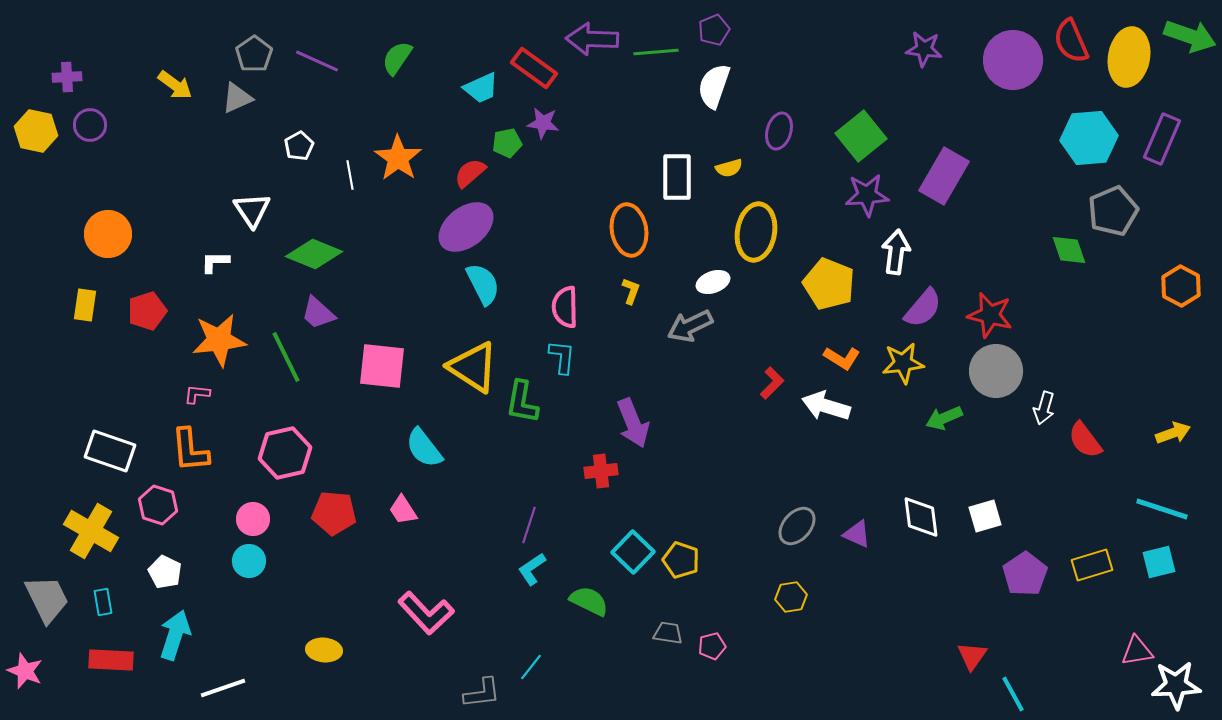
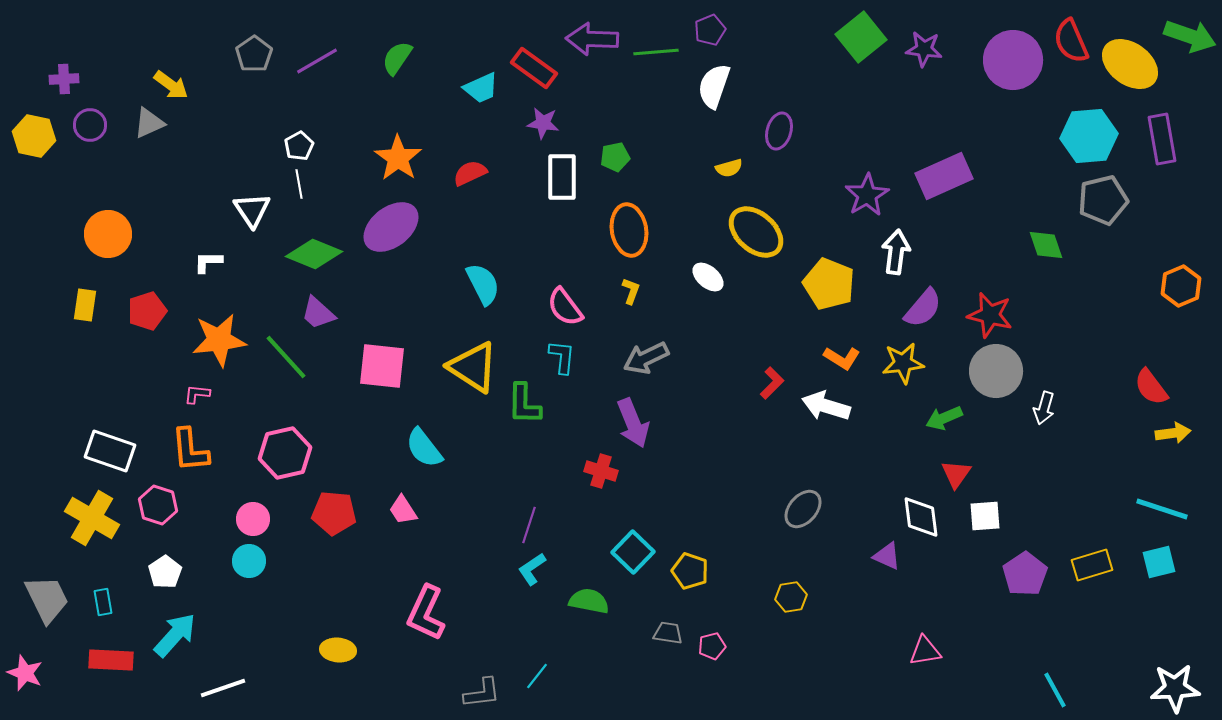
purple pentagon at (714, 30): moved 4 px left
yellow ellipse at (1129, 57): moved 1 px right, 7 px down; rotated 64 degrees counterclockwise
purple line at (317, 61): rotated 54 degrees counterclockwise
purple cross at (67, 77): moved 3 px left, 2 px down
yellow arrow at (175, 85): moved 4 px left
gray triangle at (237, 98): moved 88 px left, 25 px down
yellow hexagon at (36, 131): moved 2 px left, 5 px down
green square at (861, 136): moved 99 px up
cyan hexagon at (1089, 138): moved 2 px up
purple rectangle at (1162, 139): rotated 33 degrees counterclockwise
green pentagon at (507, 143): moved 108 px right, 14 px down
red semicircle at (470, 173): rotated 16 degrees clockwise
white line at (350, 175): moved 51 px left, 9 px down
purple rectangle at (944, 176): rotated 36 degrees clockwise
white rectangle at (677, 177): moved 115 px left
purple star at (867, 195): rotated 27 degrees counterclockwise
gray pentagon at (1113, 211): moved 10 px left, 11 px up; rotated 9 degrees clockwise
purple ellipse at (466, 227): moved 75 px left
yellow ellipse at (756, 232): rotated 58 degrees counterclockwise
green diamond at (1069, 250): moved 23 px left, 5 px up
white L-shape at (215, 262): moved 7 px left
white ellipse at (713, 282): moved 5 px left, 5 px up; rotated 60 degrees clockwise
orange hexagon at (1181, 286): rotated 9 degrees clockwise
pink semicircle at (565, 307): rotated 36 degrees counterclockwise
gray arrow at (690, 326): moved 44 px left, 32 px down
green line at (286, 357): rotated 16 degrees counterclockwise
green L-shape at (522, 402): moved 2 px right, 2 px down; rotated 9 degrees counterclockwise
yellow arrow at (1173, 433): rotated 12 degrees clockwise
red semicircle at (1085, 440): moved 66 px right, 53 px up
red cross at (601, 471): rotated 24 degrees clockwise
white square at (985, 516): rotated 12 degrees clockwise
gray ellipse at (797, 526): moved 6 px right, 17 px up
yellow cross at (91, 531): moved 1 px right, 13 px up
purple triangle at (857, 534): moved 30 px right, 22 px down
yellow pentagon at (681, 560): moved 9 px right, 11 px down
white pentagon at (165, 572): rotated 12 degrees clockwise
green semicircle at (589, 601): rotated 15 degrees counterclockwise
pink L-shape at (426, 613): rotated 68 degrees clockwise
cyan arrow at (175, 635): rotated 24 degrees clockwise
yellow ellipse at (324, 650): moved 14 px right
pink triangle at (1137, 651): moved 212 px left
red triangle at (972, 656): moved 16 px left, 182 px up
cyan line at (531, 667): moved 6 px right, 9 px down
pink star at (25, 671): moved 2 px down
white star at (1176, 685): moved 1 px left, 3 px down
cyan line at (1013, 694): moved 42 px right, 4 px up
